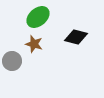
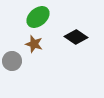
black diamond: rotated 20 degrees clockwise
